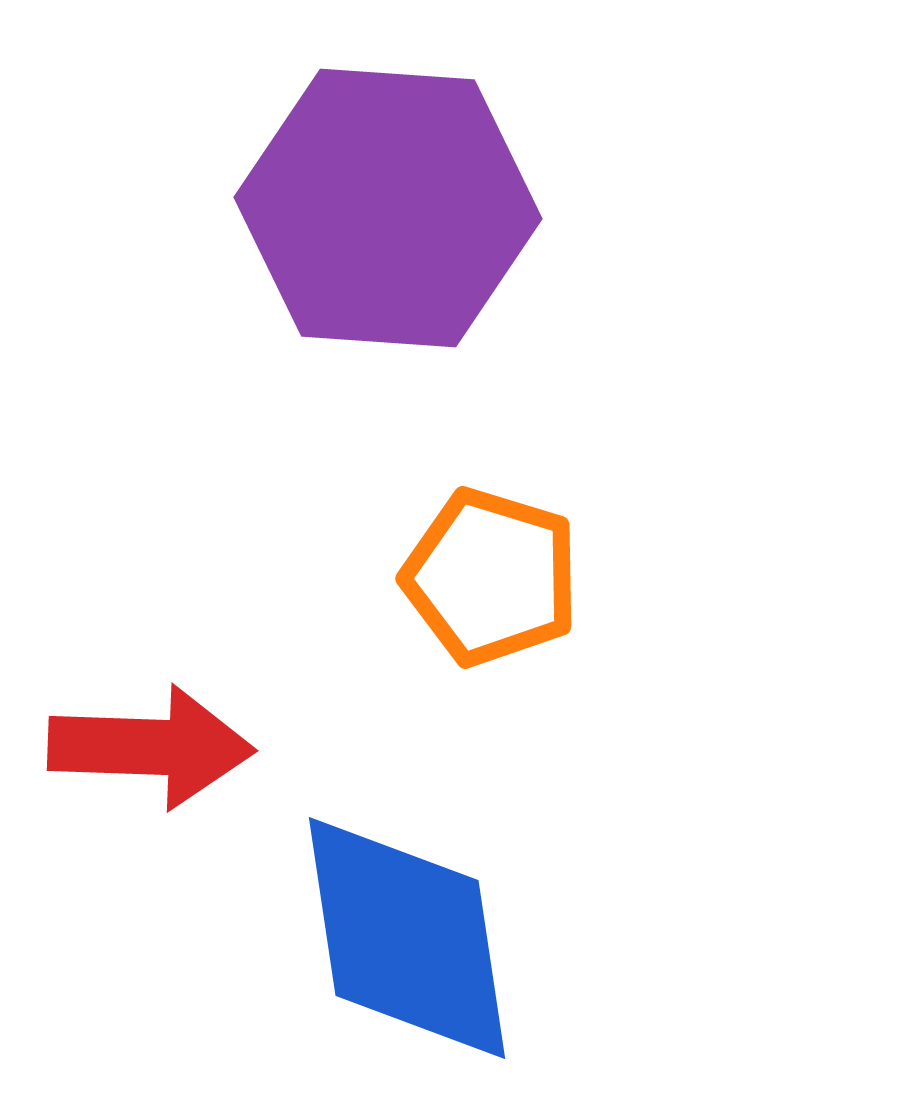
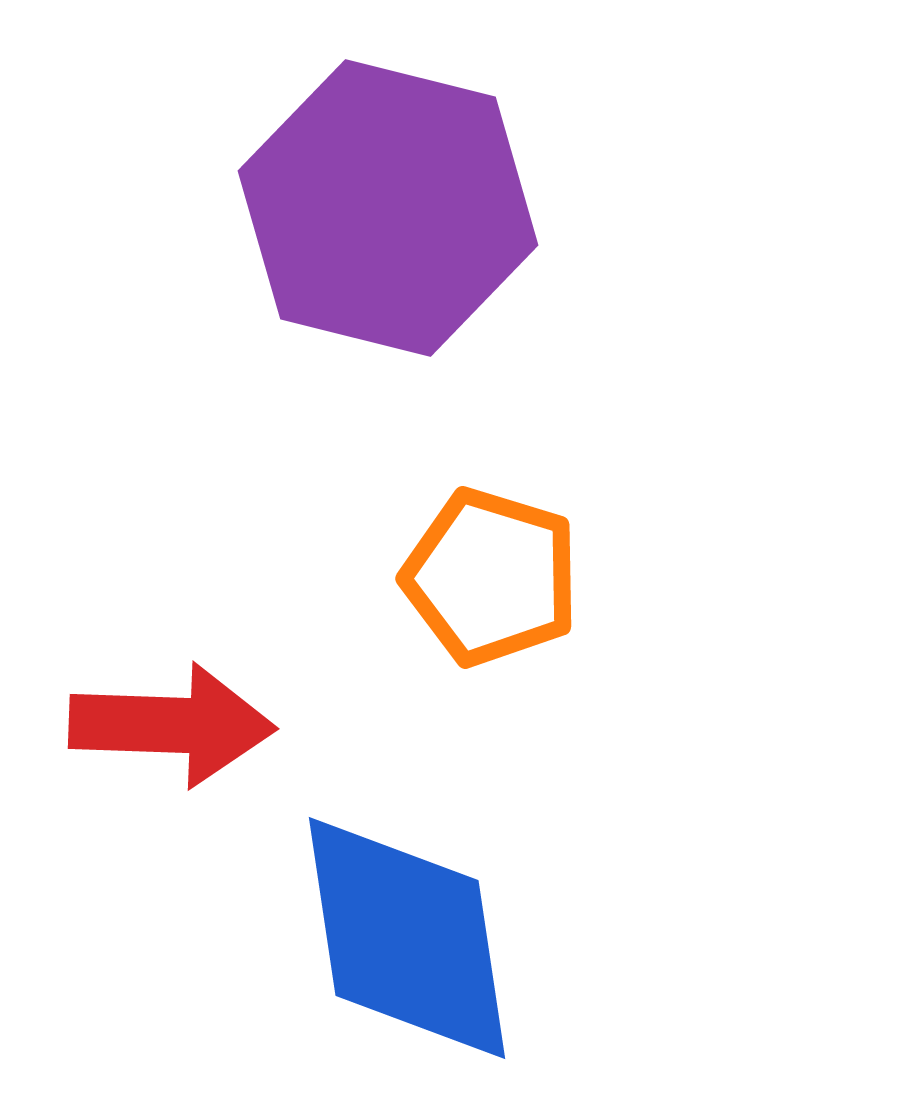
purple hexagon: rotated 10 degrees clockwise
red arrow: moved 21 px right, 22 px up
